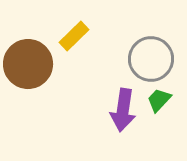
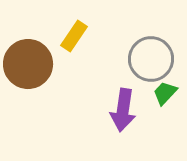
yellow rectangle: rotated 12 degrees counterclockwise
green trapezoid: moved 6 px right, 7 px up
